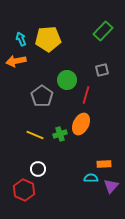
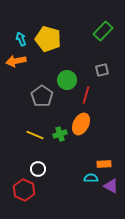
yellow pentagon: rotated 20 degrees clockwise
purple triangle: rotated 42 degrees counterclockwise
